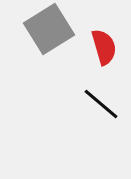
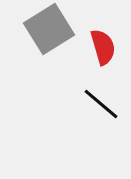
red semicircle: moved 1 px left
